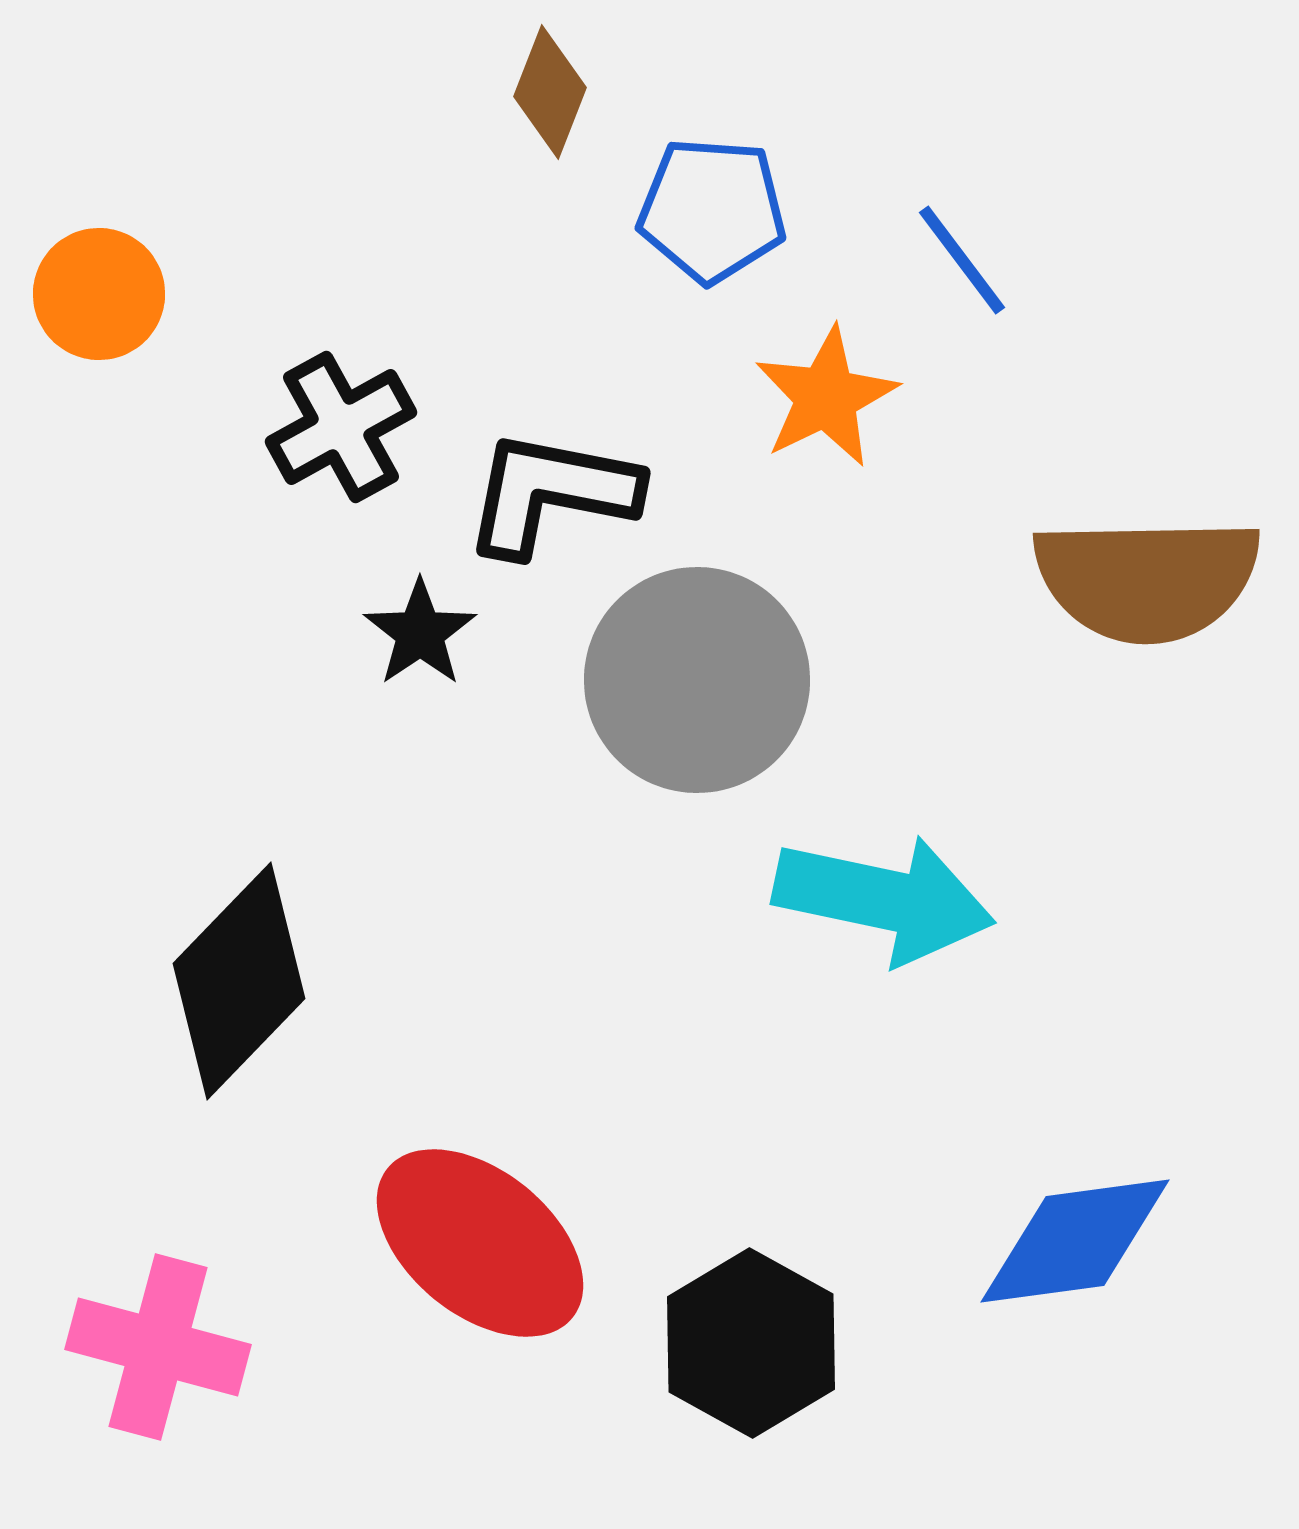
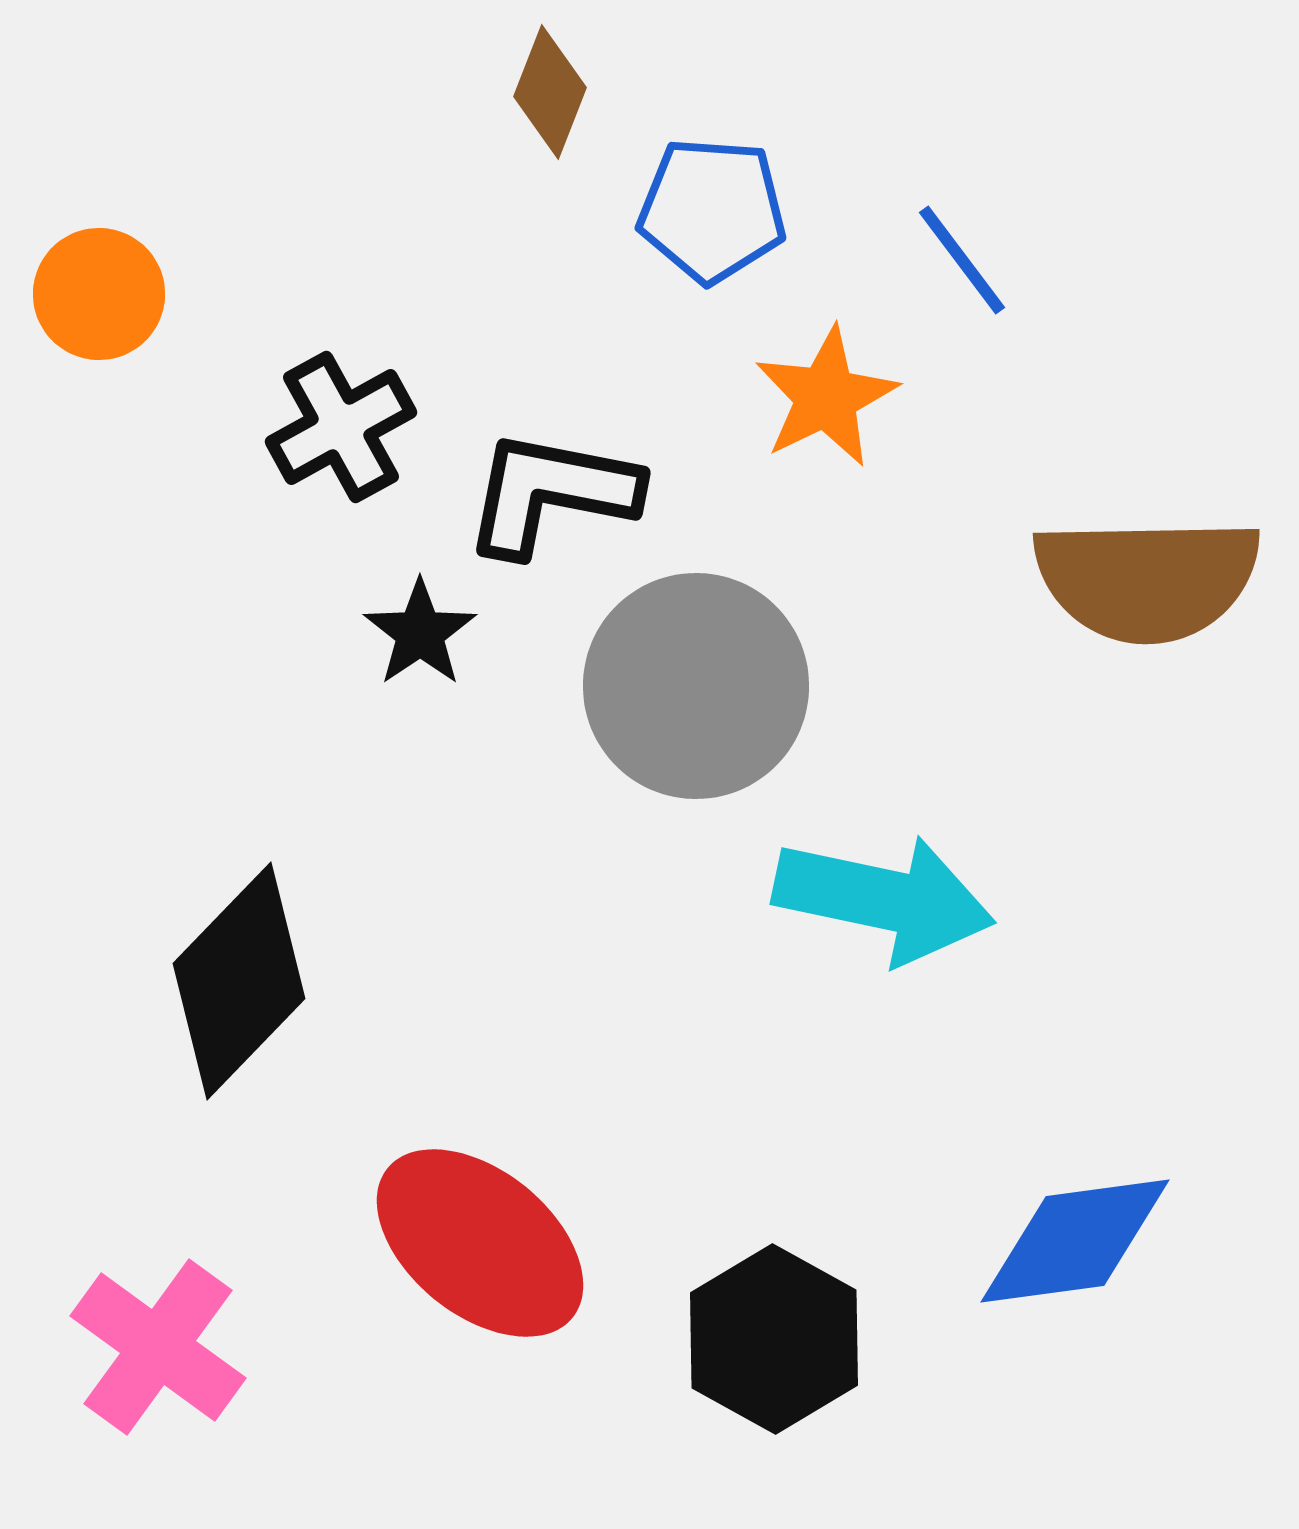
gray circle: moved 1 px left, 6 px down
black hexagon: moved 23 px right, 4 px up
pink cross: rotated 21 degrees clockwise
